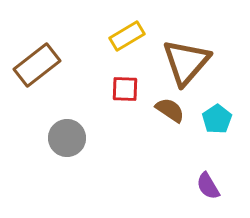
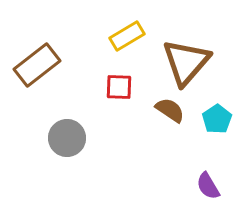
red square: moved 6 px left, 2 px up
